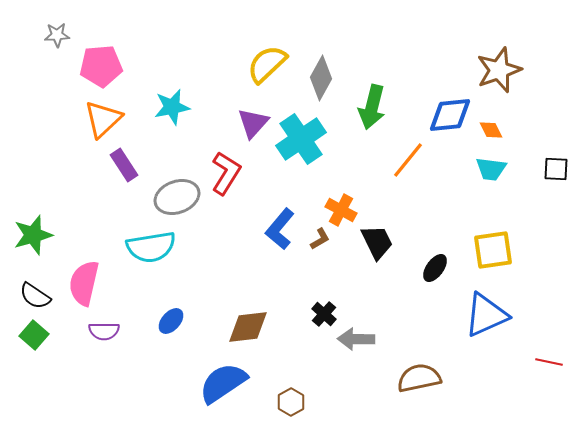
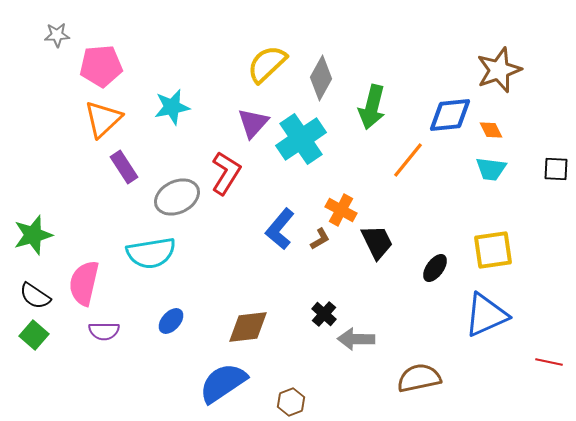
purple rectangle: moved 2 px down
gray ellipse: rotated 6 degrees counterclockwise
cyan semicircle: moved 6 px down
brown hexagon: rotated 8 degrees clockwise
